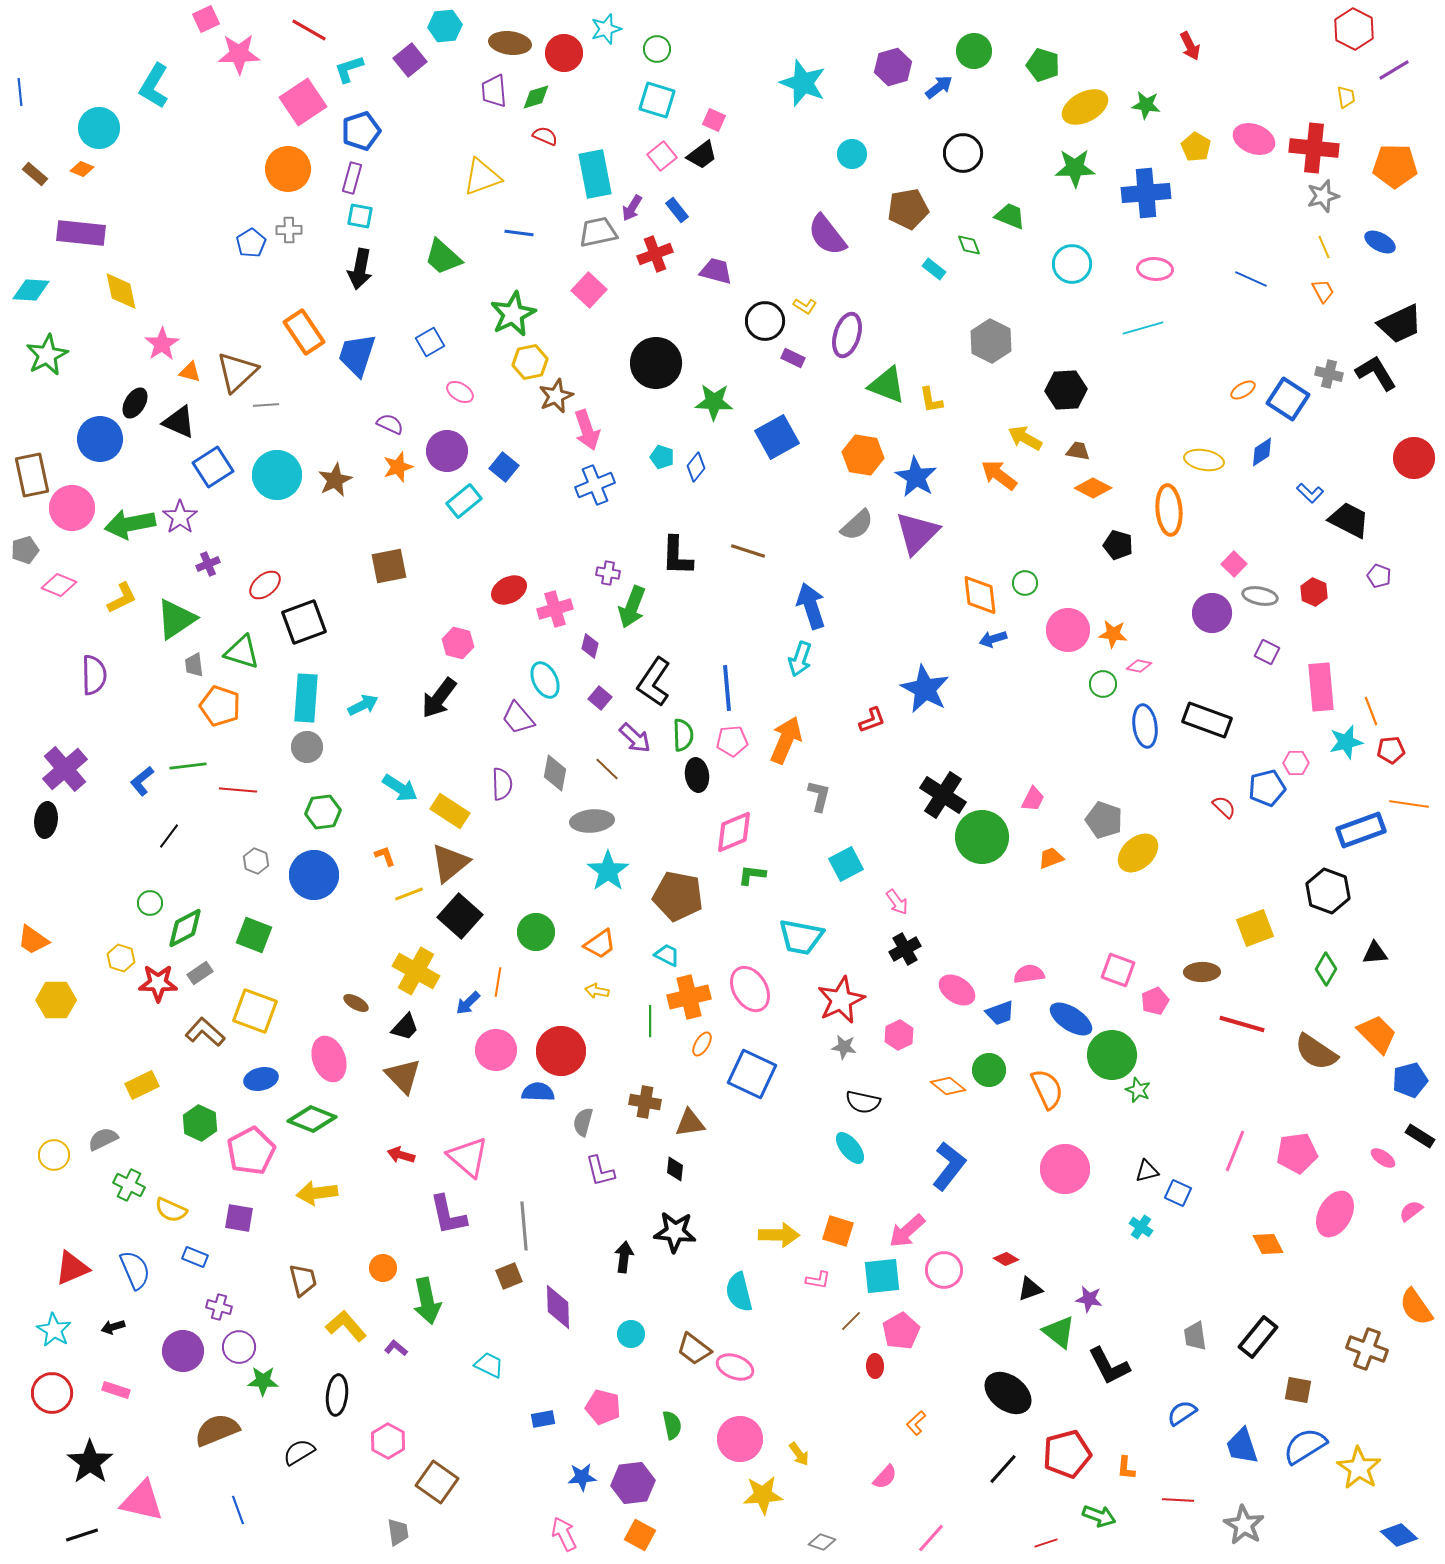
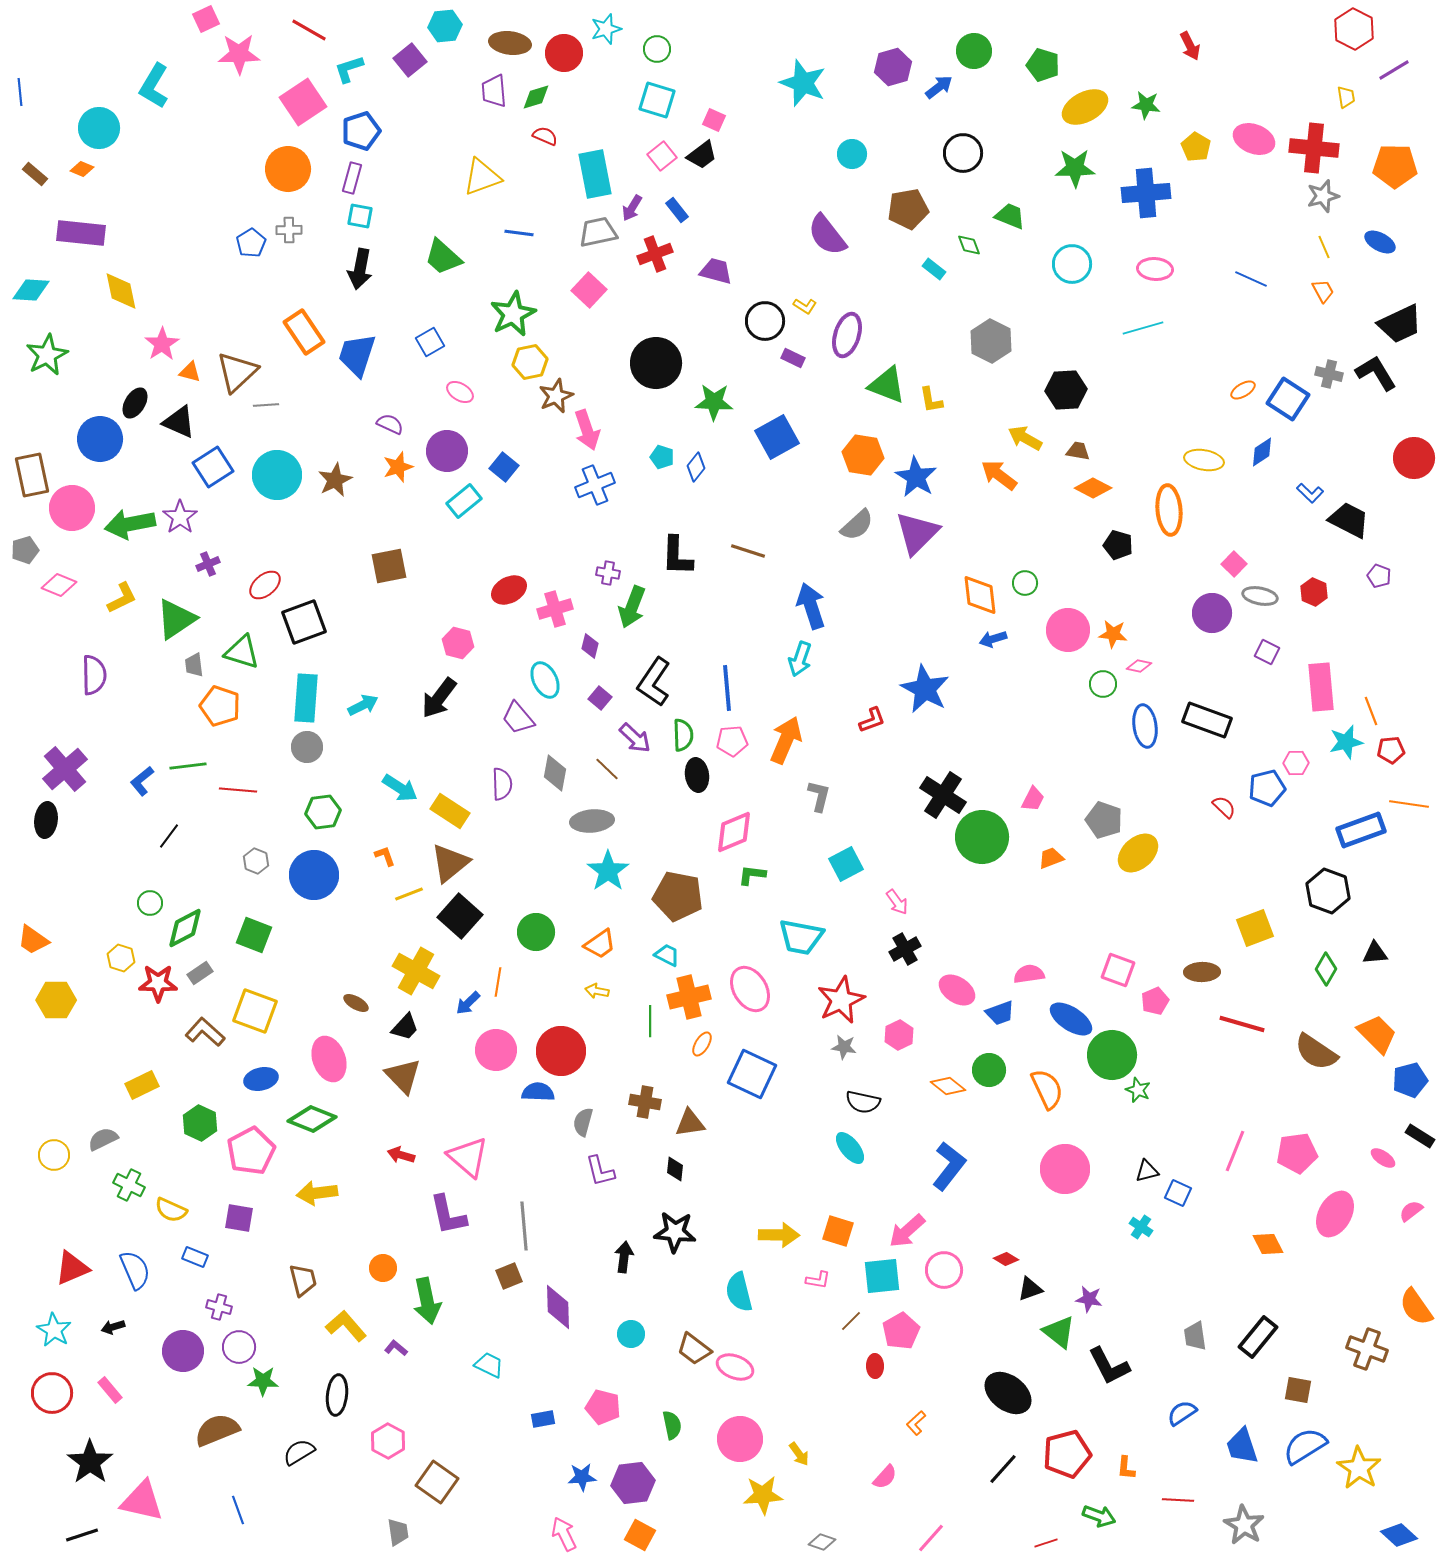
pink rectangle at (116, 1390): moved 6 px left; rotated 32 degrees clockwise
